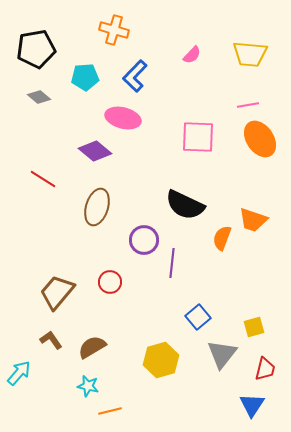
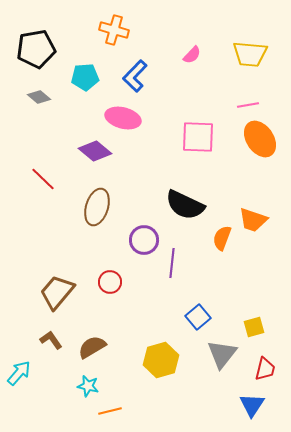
red line: rotated 12 degrees clockwise
